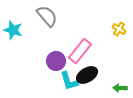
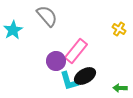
cyan star: rotated 24 degrees clockwise
pink rectangle: moved 4 px left
black ellipse: moved 2 px left, 1 px down
